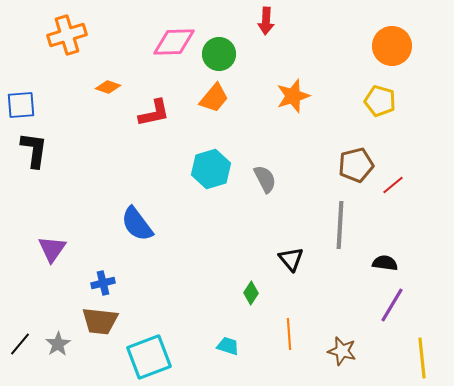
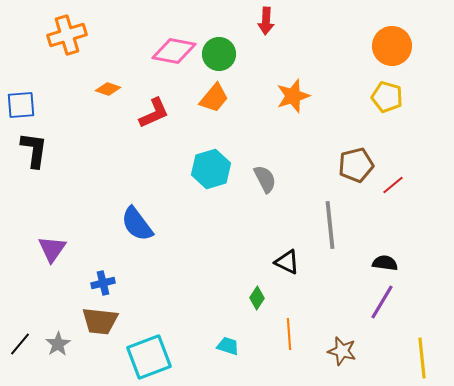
pink diamond: moved 9 px down; rotated 12 degrees clockwise
orange diamond: moved 2 px down
yellow pentagon: moved 7 px right, 4 px up
red L-shape: rotated 12 degrees counterclockwise
gray line: moved 10 px left; rotated 9 degrees counterclockwise
black triangle: moved 4 px left, 3 px down; rotated 24 degrees counterclockwise
green diamond: moved 6 px right, 5 px down
purple line: moved 10 px left, 3 px up
